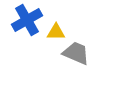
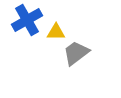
gray trapezoid: rotated 60 degrees counterclockwise
